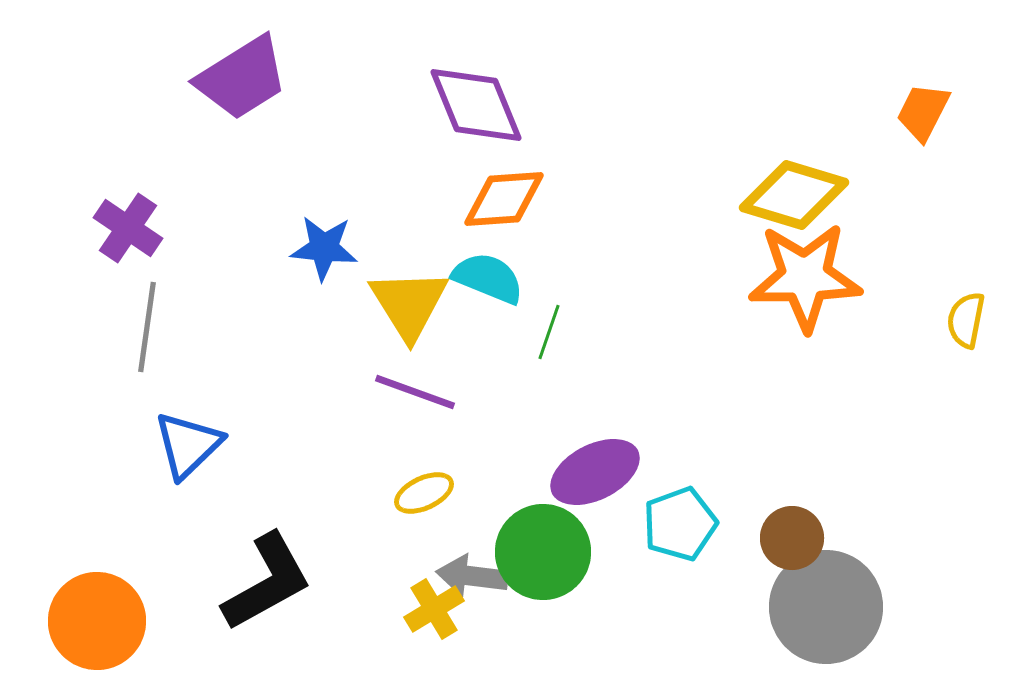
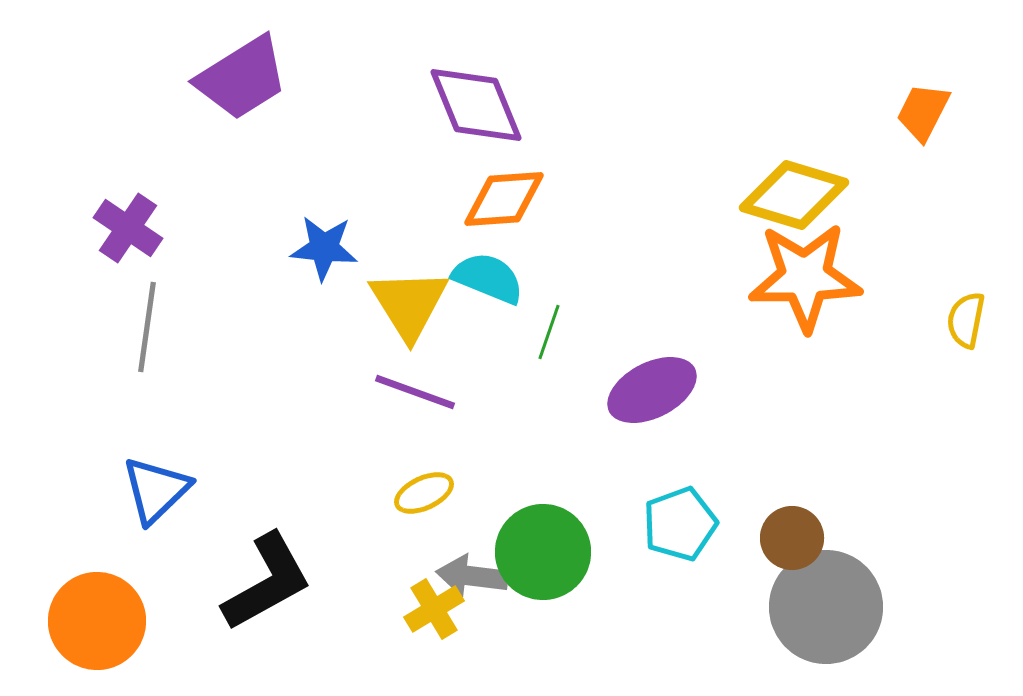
blue triangle: moved 32 px left, 45 px down
purple ellipse: moved 57 px right, 82 px up
